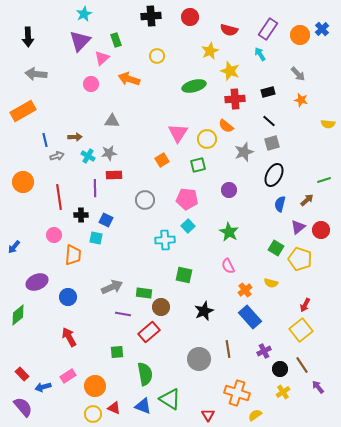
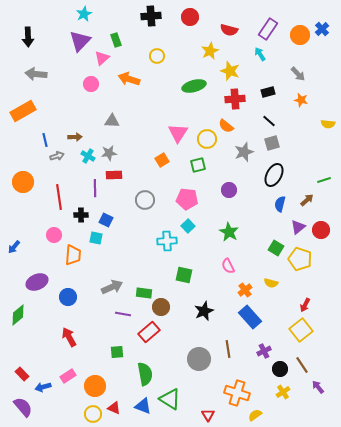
cyan cross at (165, 240): moved 2 px right, 1 px down
